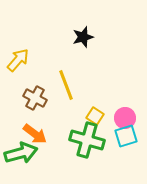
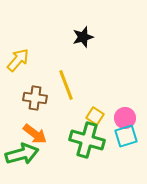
brown cross: rotated 20 degrees counterclockwise
green arrow: moved 1 px right, 1 px down
